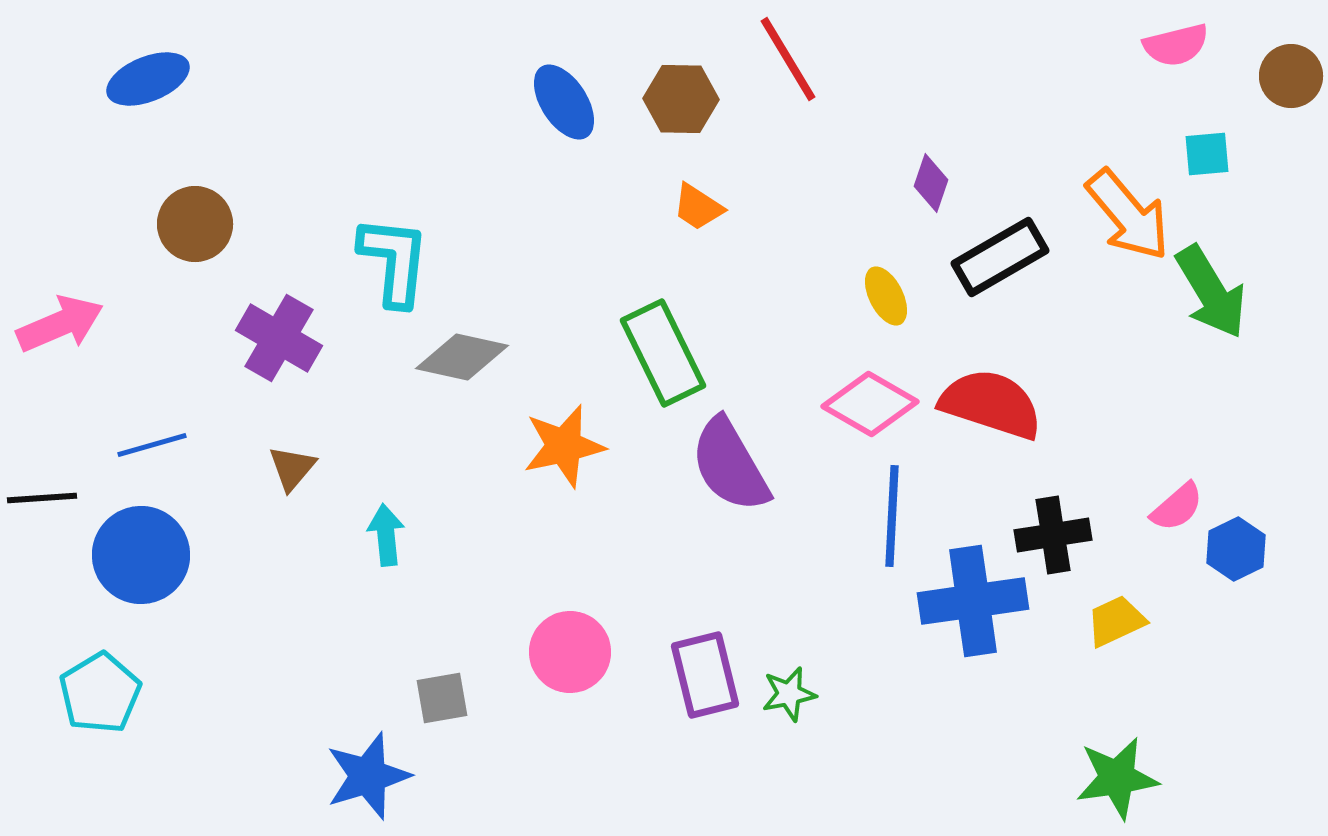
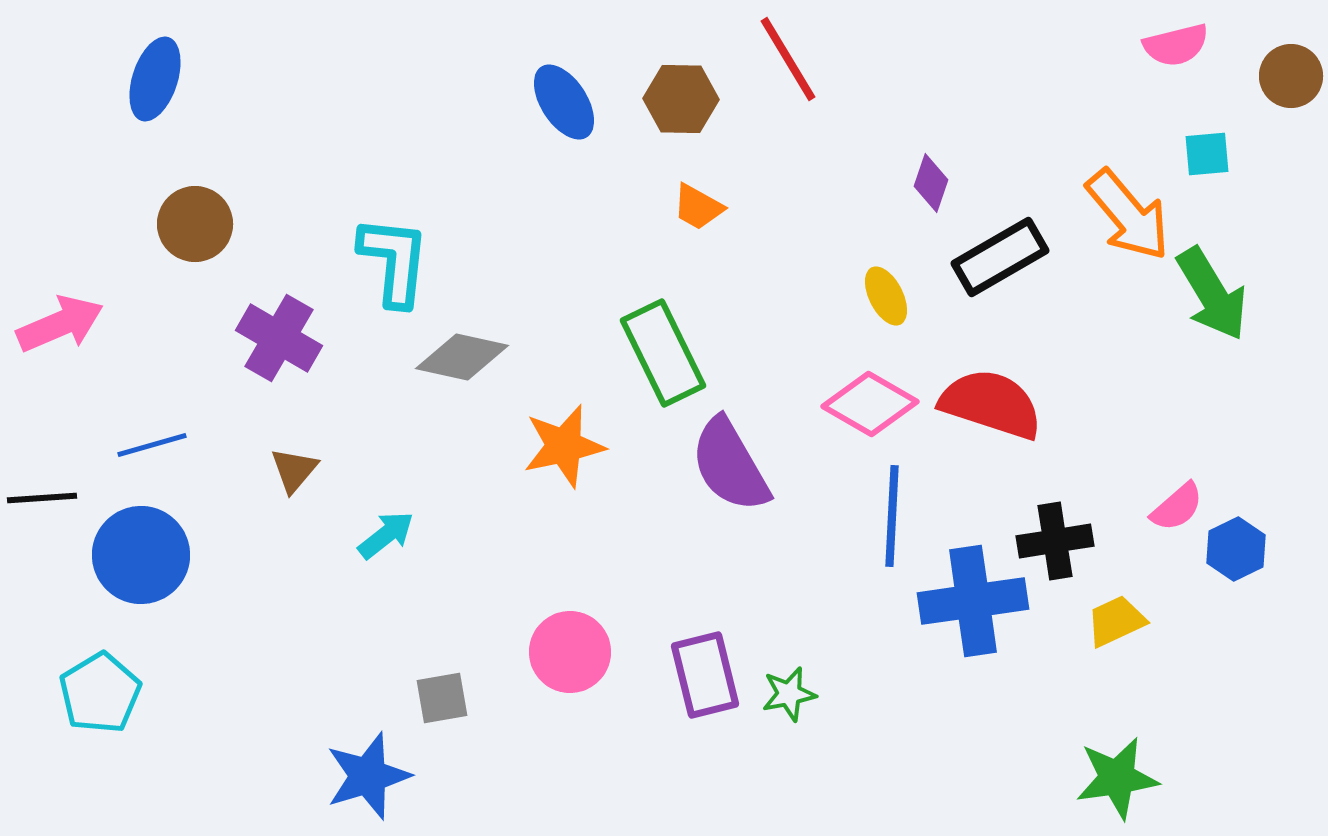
blue ellipse at (148, 79): moved 7 px right; rotated 50 degrees counterclockwise
orange trapezoid at (698, 207): rotated 4 degrees counterclockwise
green arrow at (1211, 292): moved 1 px right, 2 px down
brown triangle at (292, 468): moved 2 px right, 2 px down
cyan arrow at (386, 535): rotated 58 degrees clockwise
black cross at (1053, 535): moved 2 px right, 6 px down
